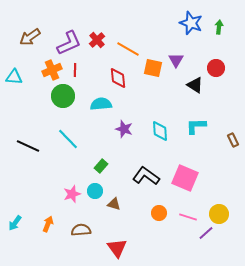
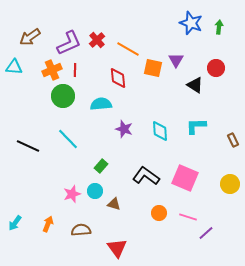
cyan triangle: moved 10 px up
yellow circle: moved 11 px right, 30 px up
